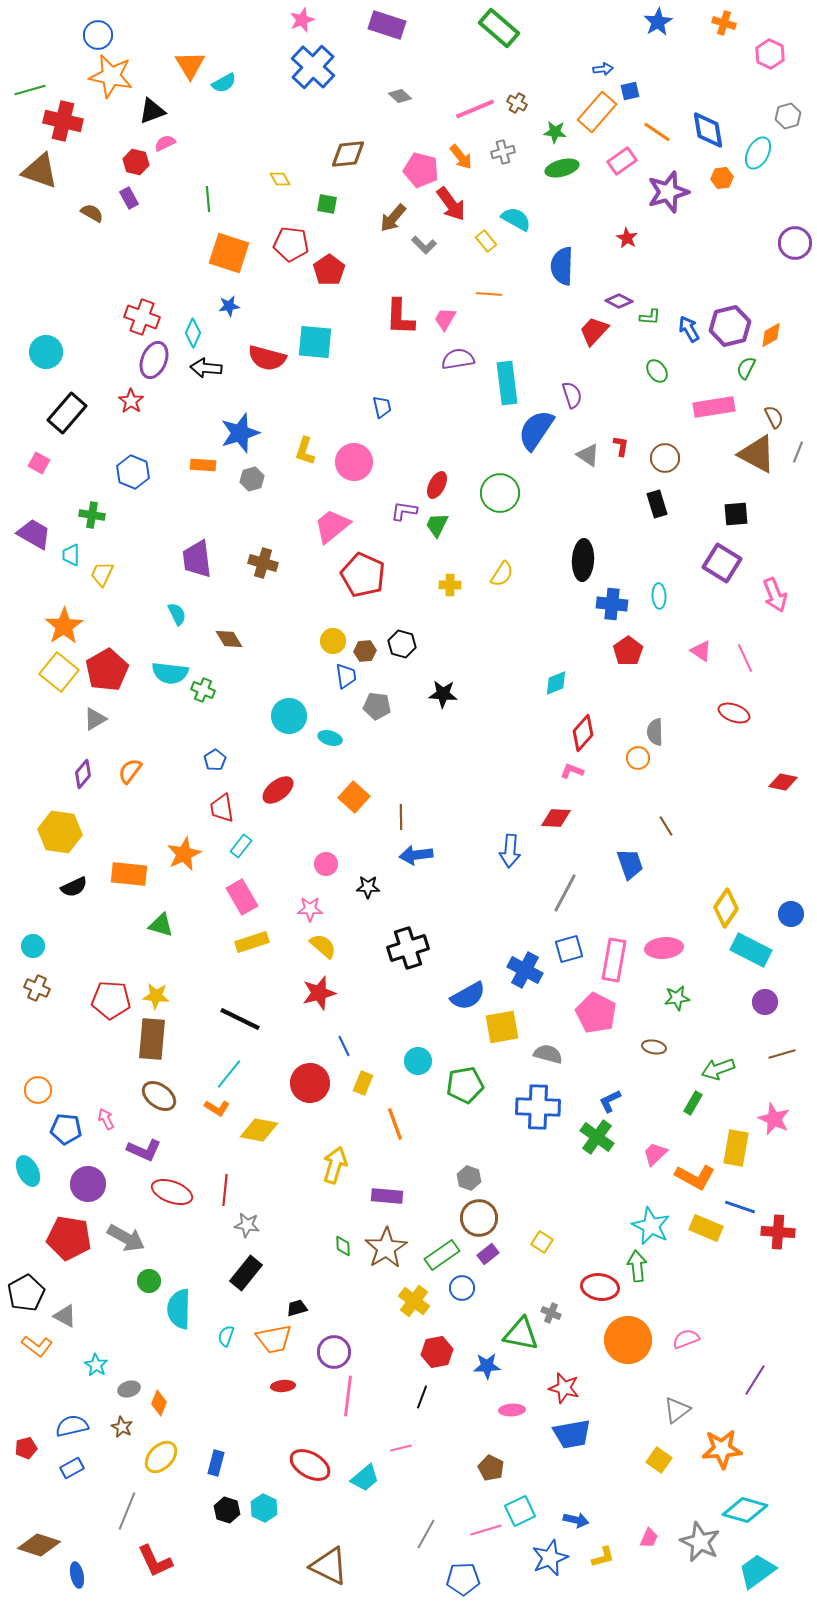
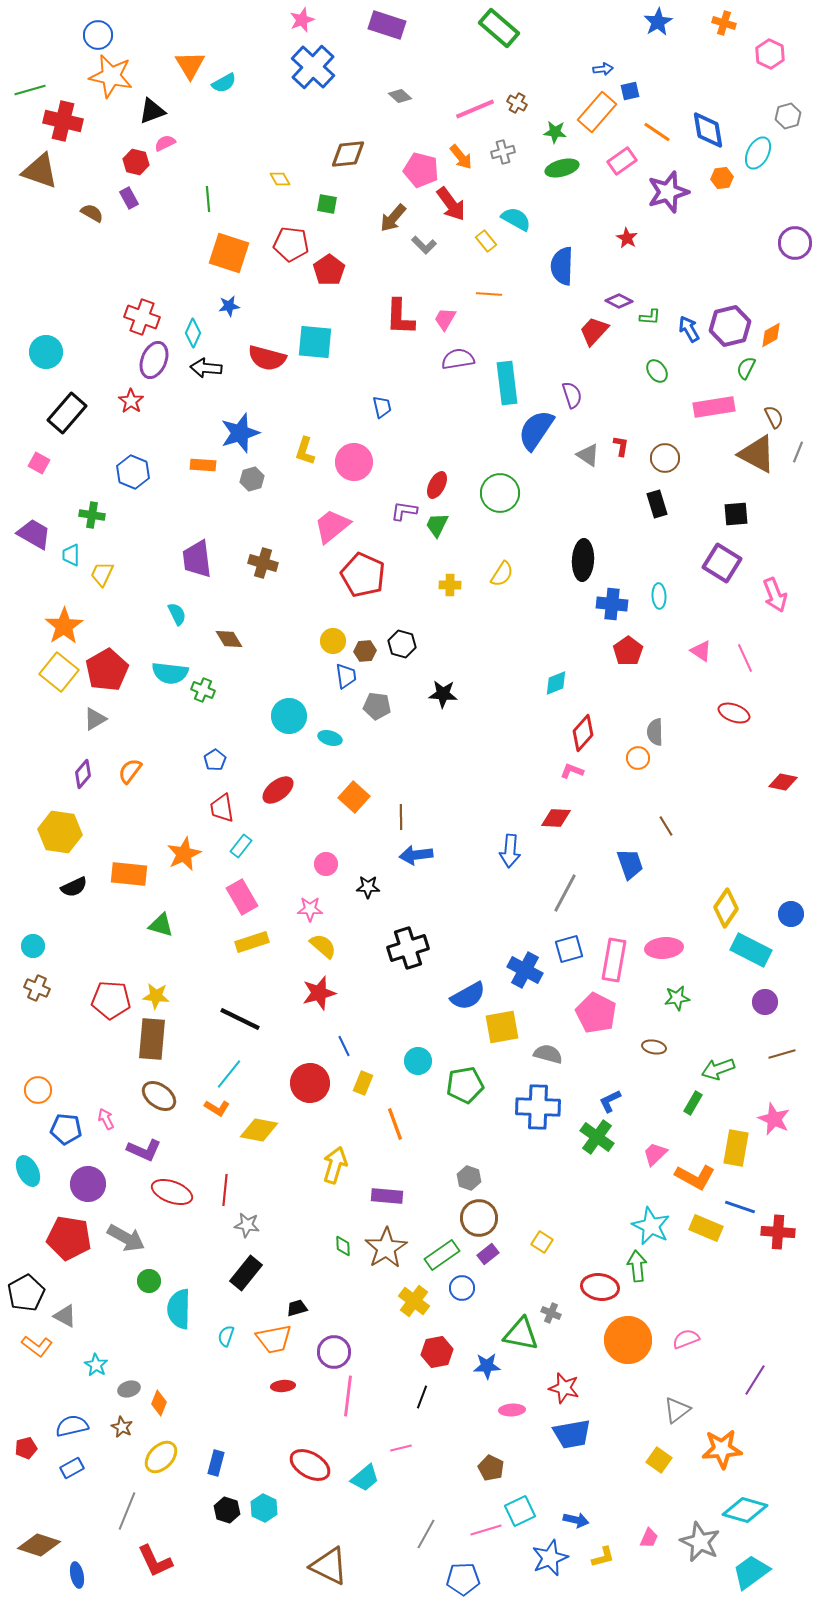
cyan trapezoid at (757, 1571): moved 6 px left, 1 px down
